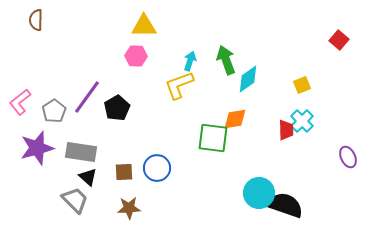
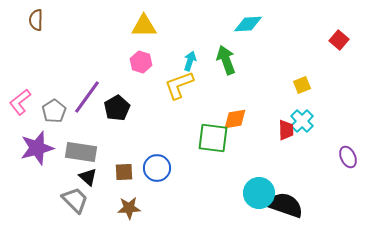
pink hexagon: moved 5 px right, 6 px down; rotated 15 degrees clockwise
cyan diamond: moved 55 px up; rotated 32 degrees clockwise
